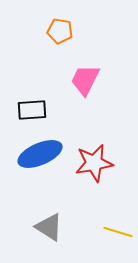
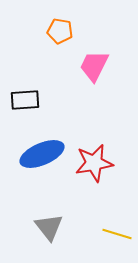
pink trapezoid: moved 9 px right, 14 px up
black rectangle: moved 7 px left, 10 px up
blue ellipse: moved 2 px right
gray triangle: rotated 20 degrees clockwise
yellow line: moved 1 px left, 2 px down
